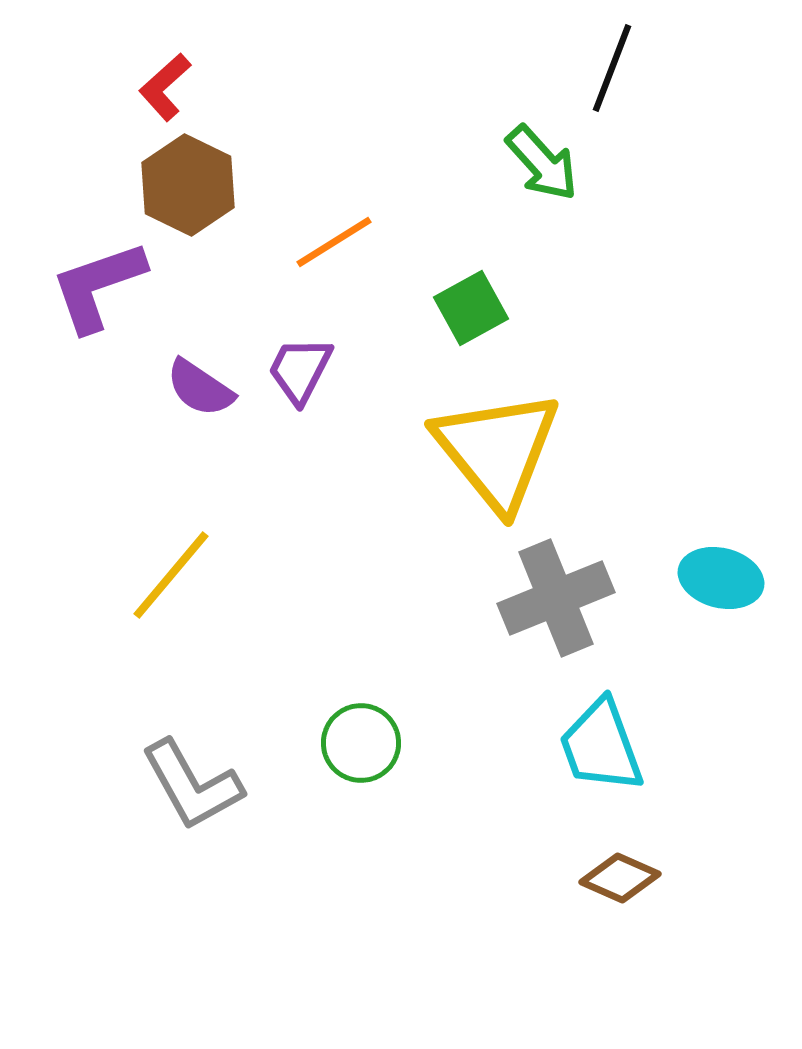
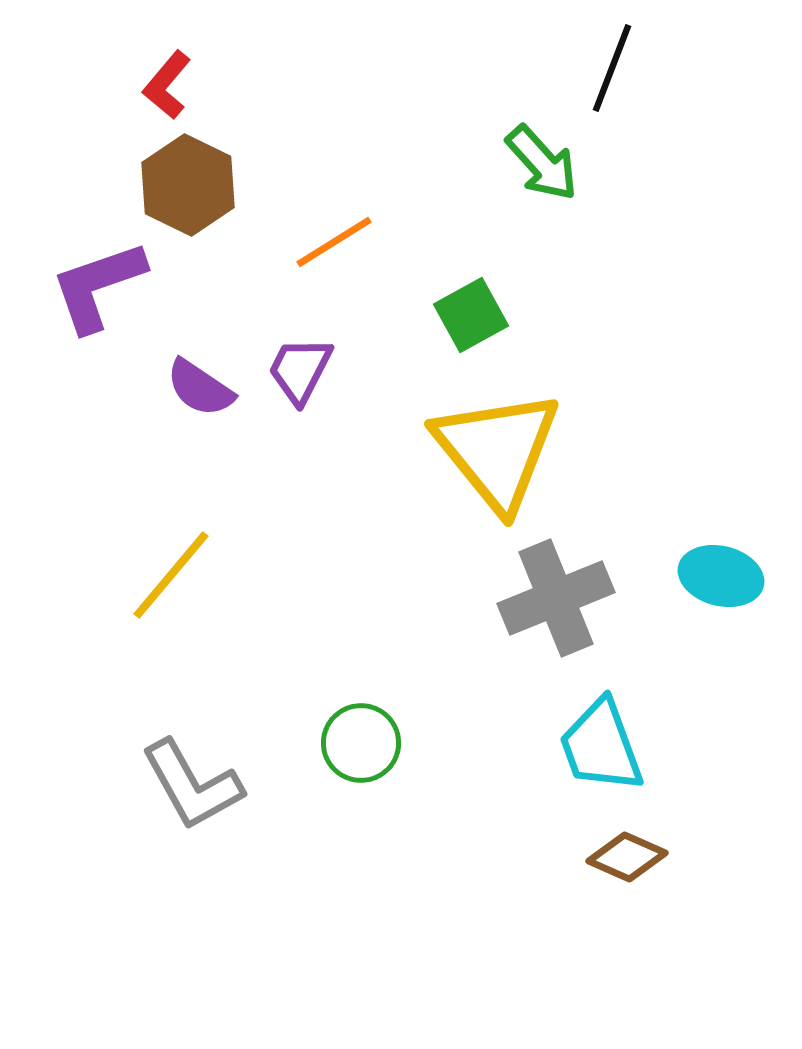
red L-shape: moved 2 px right, 2 px up; rotated 8 degrees counterclockwise
green square: moved 7 px down
cyan ellipse: moved 2 px up
brown diamond: moved 7 px right, 21 px up
